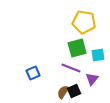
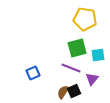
yellow pentagon: moved 1 px right, 3 px up
